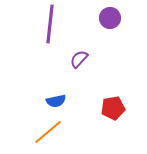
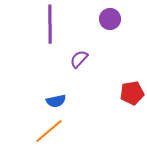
purple circle: moved 1 px down
purple line: rotated 6 degrees counterclockwise
red pentagon: moved 19 px right, 15 px up
orange line: moved 1 px right, 1 px up
